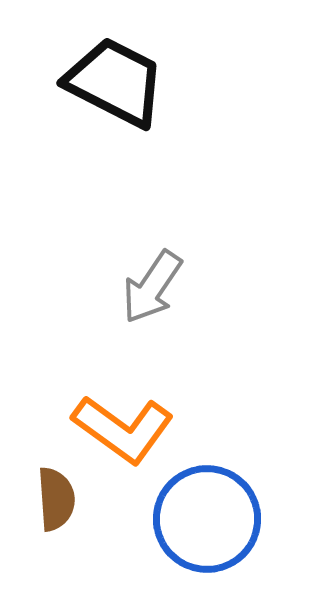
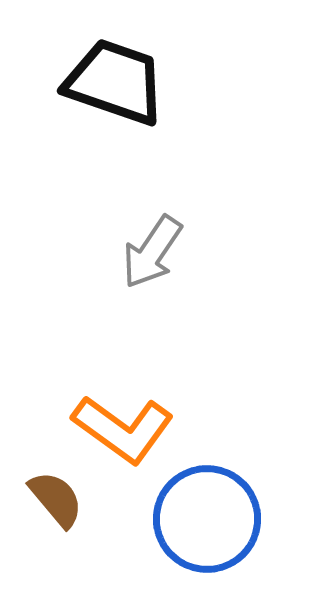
black trapezoid: rotated 8 degrees counterclockwise
gray arrow: moved 35 px up
brown semicircle: rotated 36 degrees counterclockwise
